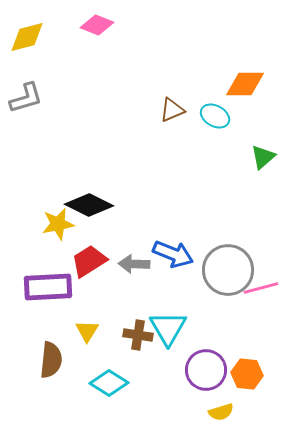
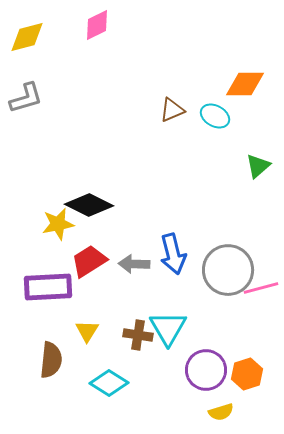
pink diamond: rotated 48 degrees counterclockwise
green triangle: moved 5 px left, 9 px down
blue arrow: rotated 54 degrees clockwise
orange hexagon: rotated 24 degrees counterclockwise
